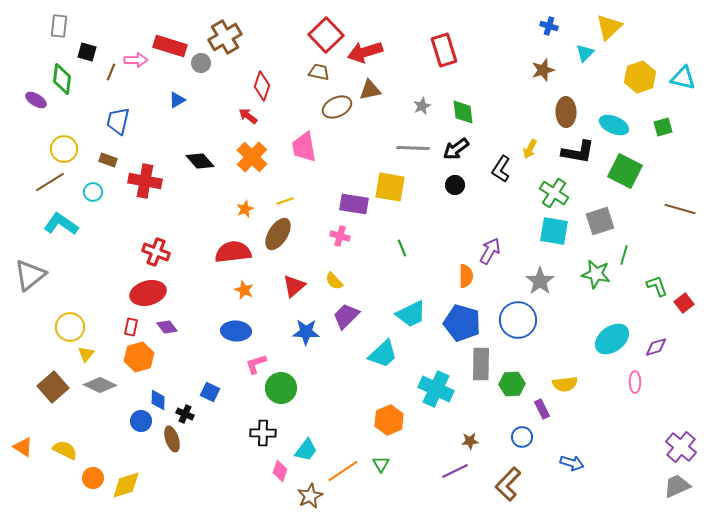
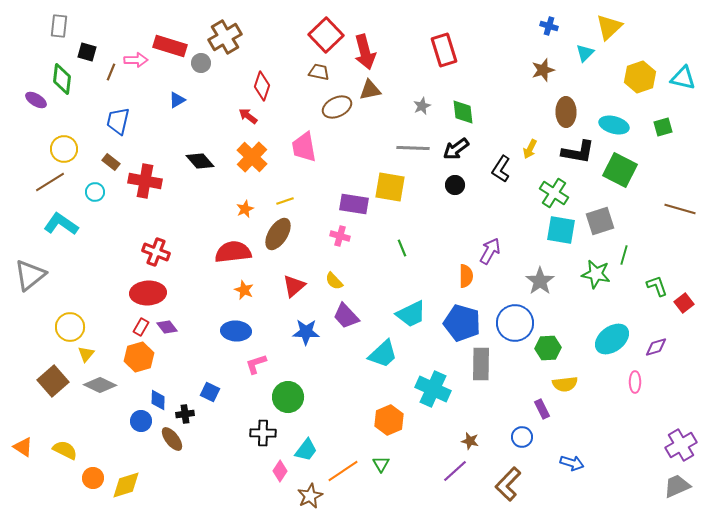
red arrow at (365, 52): rotated 88 degrees counterclockwise
cyan ellipse at (614, 125): rotated 8 degrees counterclockwise
brown rectangle at (108, 160): moved 3 px right, 2 px down; rotated 18 degrees clockwise
green square at (625, 171): moved 5 px left, 1 px up
cyan circle at (93, 192): moved 2 px right
cyan square at (554, 231): moved 7 px right, 1 px up
red ellipse at (148, 293): rotated 12 degrees clockwise
purple trapezoid at (346, 316): rotated 88 degrees counterclockwise
blue circle at (518, 320): moved 3 px left, 3 px down
red rectangle at (131, 327): moved 10 px right; rotated 18 degrees clockwise
green hexagon at (512, 384): moved 36 px right, 36 px up
brown square at (53, 387): moved 6 px up
green circle at (281, 388): moved 7 px right, 9 px down
cyan cross at (436, 389): moved 3 px left
black cross at (185, 414): rotated 30 degrees counterclockwise
brown ellipse at (172, 439): rotated 20 degrees counterclockwise
brown star at (470, 441): rotated 18 degrees clockwise
purple cross at (681, 447): moved 2 px up; rotated 20 degrees clockwise
pink diamond at (280, 471): rotated 15 degrees clockwise
purple line at (455, 471): rotated 16 degrees counterclockwise
